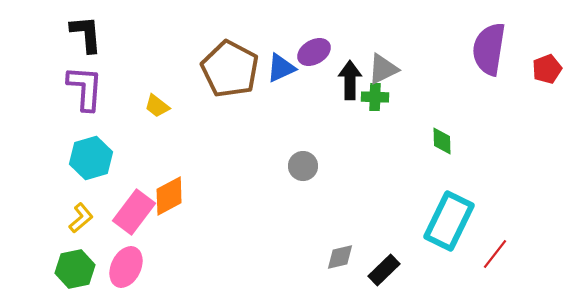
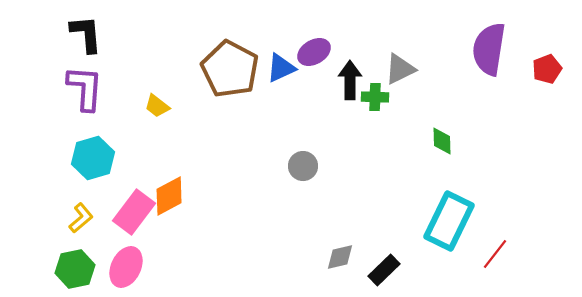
gray triangle: moved 17 px right
cyan hexagon: moved 2 px right
